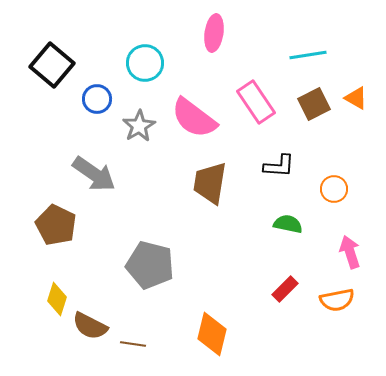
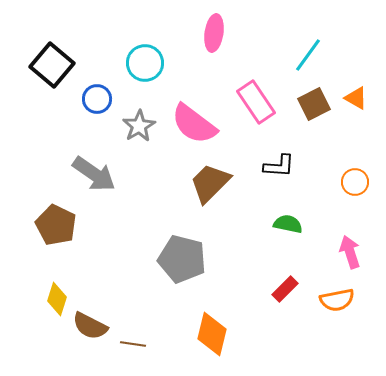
cyan line: rotated 45 degrees counterclockwise
pink semicircle: moved 6 px down
brown trapezoid: rotated 36 degrees clockwise
orange circle: moved 21 px right, 7 px up
gray pentagon: moved 32 px right, 6 px up
